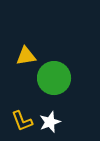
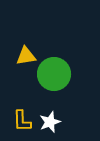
green circle: moved 4 px up
yellow L-shape: rotated 20 degrees clockwise
